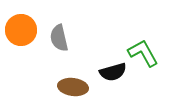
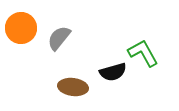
orange circle: moved 2 px up
gray semicircle: rotated 52 degrees clockwise
